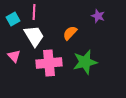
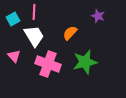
pink cross: moved 1 px left, 1 px down; rotated 25 degrees clockwise
